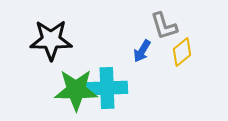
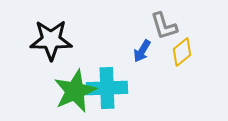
green star: moved 1 px left, 1 px down; rotated 24 degrees counterclockwise
